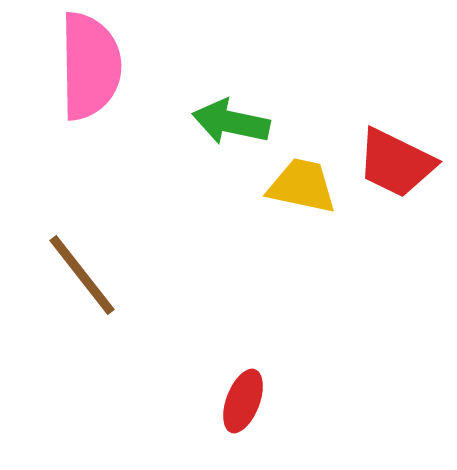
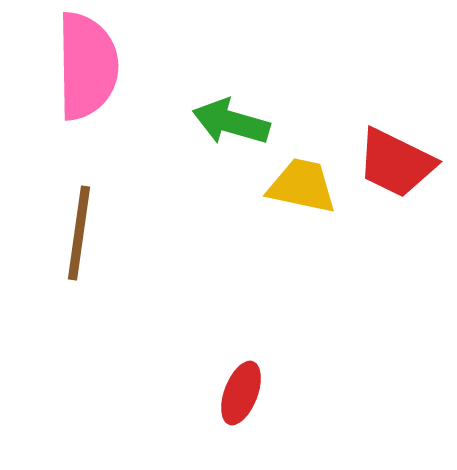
pink semicircle: moved 3 px left
green arrow: rotated 4 degrees clockwise
brown line: moved 3 px left, 42 px up; rotated 46 degrees clockwise
red ellipse: moved 2 px left, 8 px up
